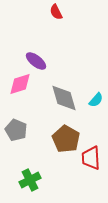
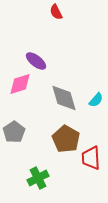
gray pentagon: moved 2 px left, 2 px down; rotated 15 degrees clockwise
green cross: moved 8 px right, 2 px up
